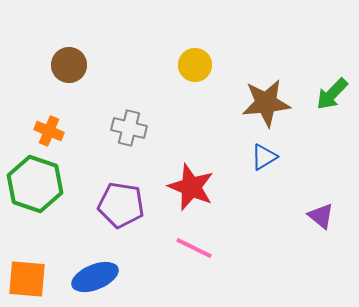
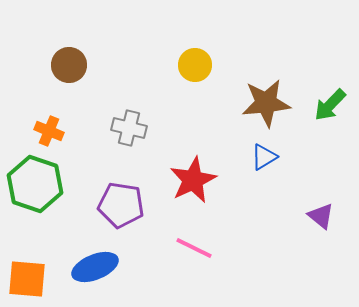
green arrow: moved 2 px left, 11 px down
red star: moved 2 px right, 7 px up; rotated 24 degrees clockwise
blue ellipse: moved 10 px up
